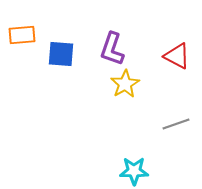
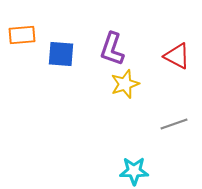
yellow star: rotated 12 degrees clockwise
gray line: moved 2 px left
